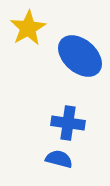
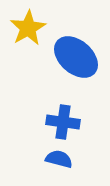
blue ellipse: moved 4 px left, 1 px down
blue cross: moved 5 px left, 1 px up
